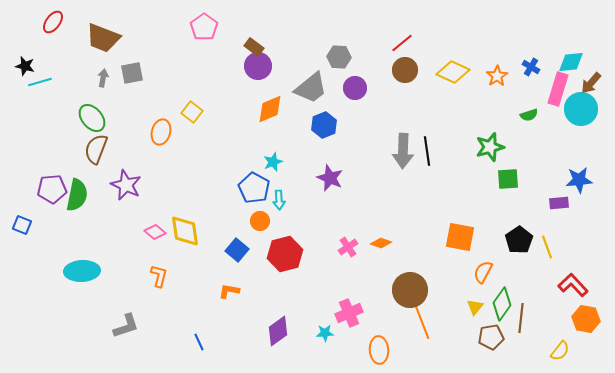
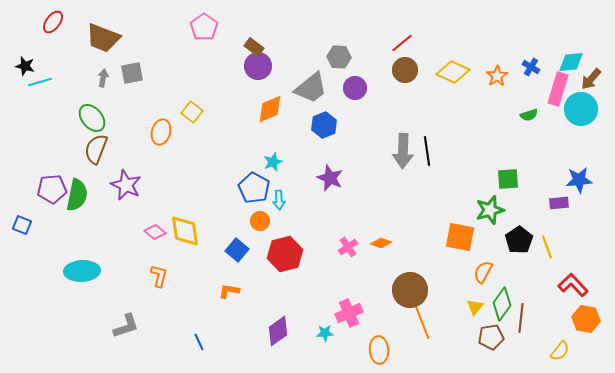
brown arrow at (591, 83): moved 4 px up
green star at (490, 147): moved 63 px down
